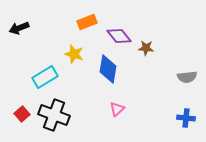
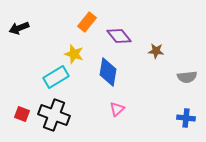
orange rectangle: rotated 30 degrees counterclockwise
brown star: moved 10 px right, 3 px down
blue diamond: moved 3 px down
cyan rectangle: moved 11 px right
red square: rotated 28 degrees counterclockwise
